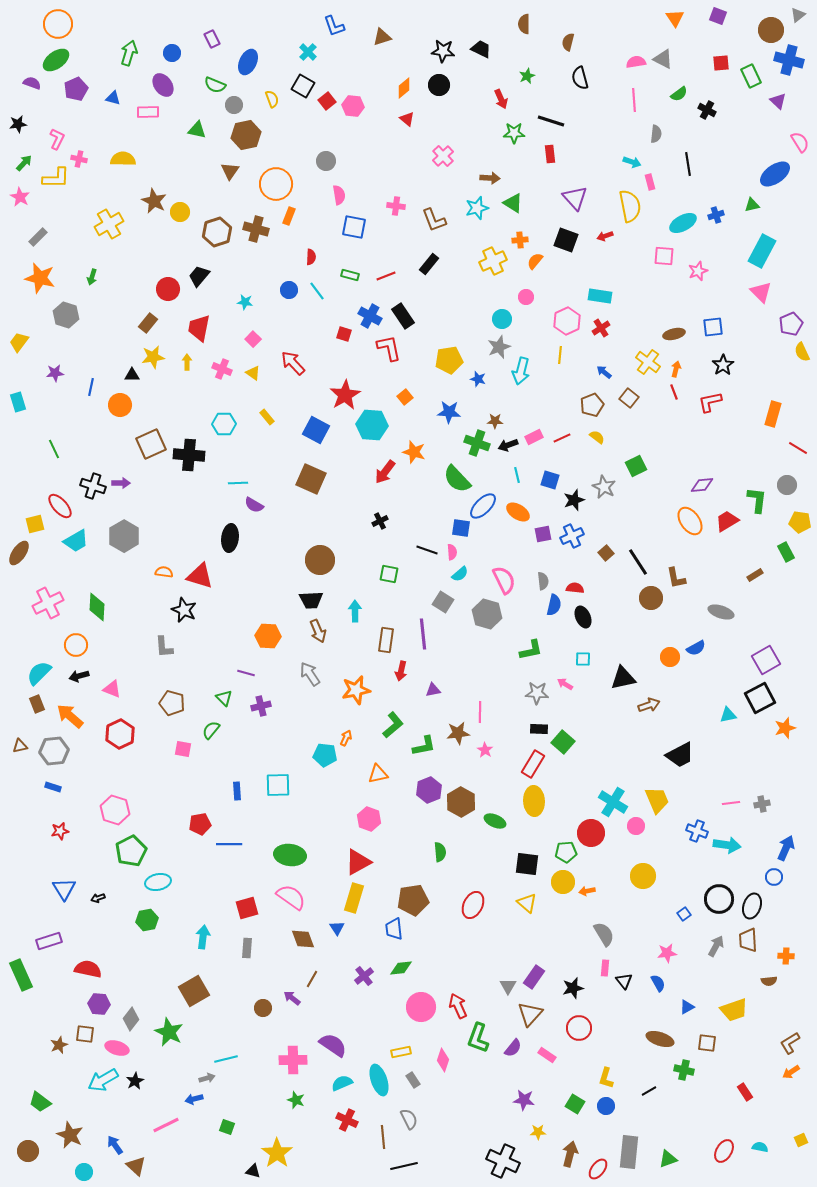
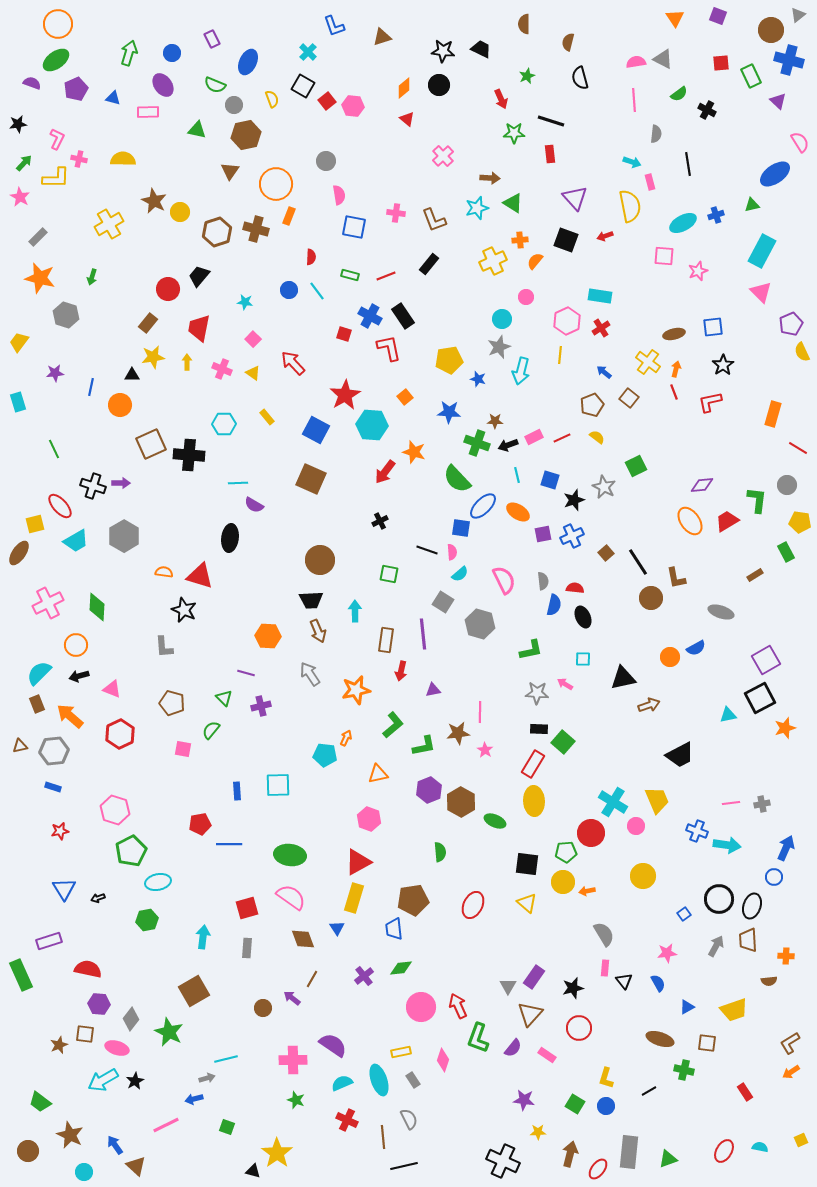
pink cross at (396, 206): moved 7 px down
gray hexagon at (487, 614): moved 7 px left, 10 px down
